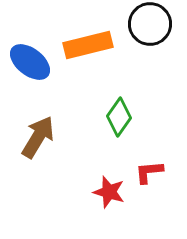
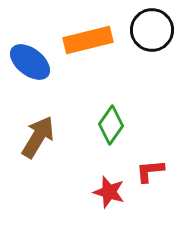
black circle: moved 2 px right, 6 px down
orange rectangle: moved 5 px up
green diamond: moved 8 px left, 8 px down
red L-shape: moved 1 px right, 1 px up
